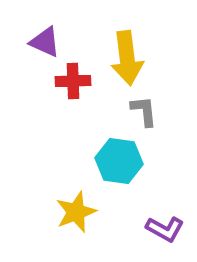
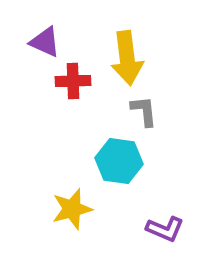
yellow star: moved 4 px left, 3 px up; rotated 6 degrees clockwise
purple L-shape: rotated 6 degrees counterclockwise
